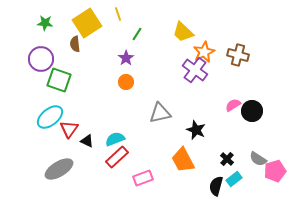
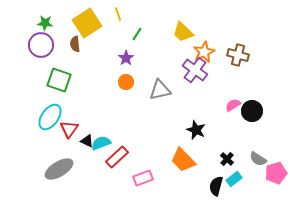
purple circle: moved 14 px up
gray triangle: moved 23 px up
cyan ellipse: rotated 16 degrees counterclockwise
cyan semicircle: moved 14 px left, 4 px down
orange trapezoid: rotated 16 degrees counterclockwise
pink pentagon: moved 1 px right, 2 px down
